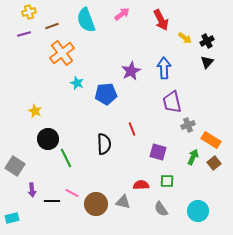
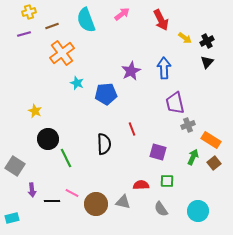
purple trapezoid: moved 3 px right, 1 px down
